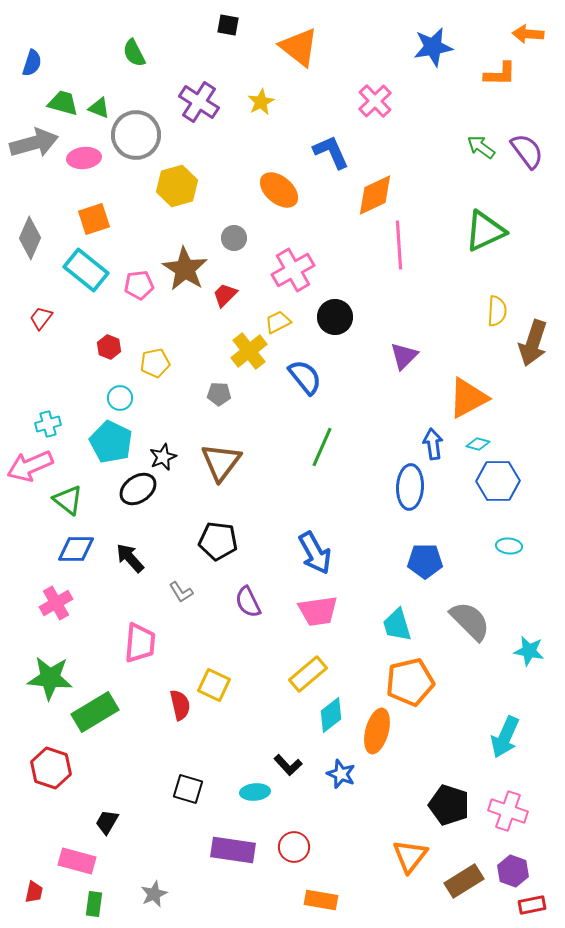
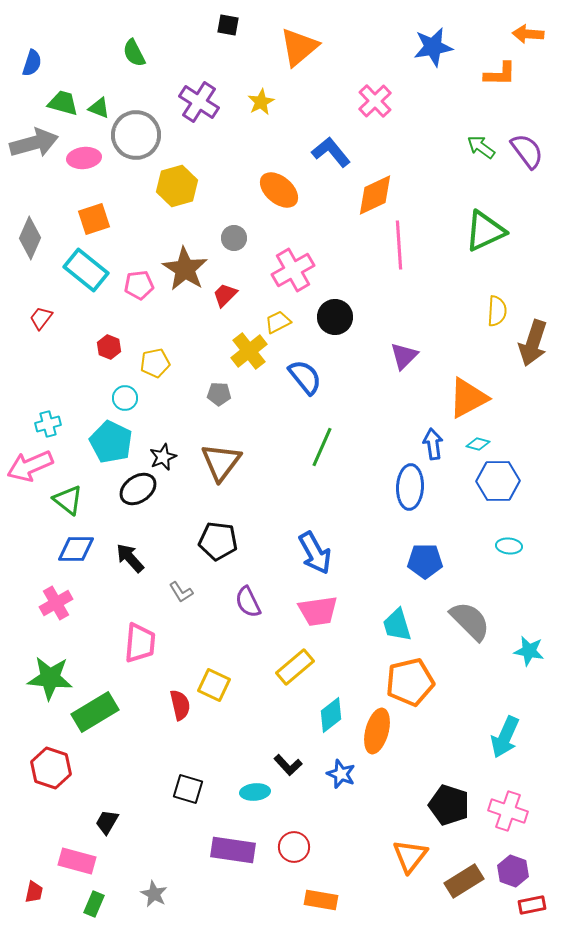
orange triangle at (299, 47): rotated 42 degrees clockwise
blue L-shape at (331, 152): rotated 15 degrees counterclockwise
cyan circle at (120, 398): moved 5 px right
yellow rectangle at (308, 674): moved 13 px left, 7 px up
gray star at (154, 894): rotated 20 degrees counterclockwise
green rectangle at (94, 904): rotated 15 degrees clockwise
